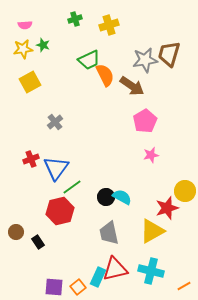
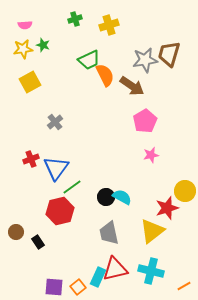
yellow triangle: rotated 8 degrees counterclockwise
